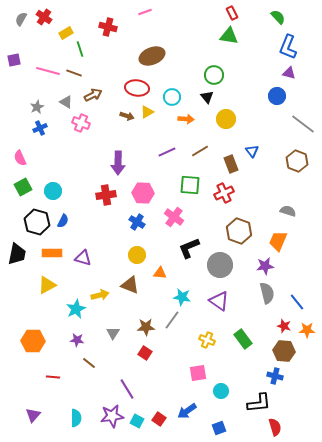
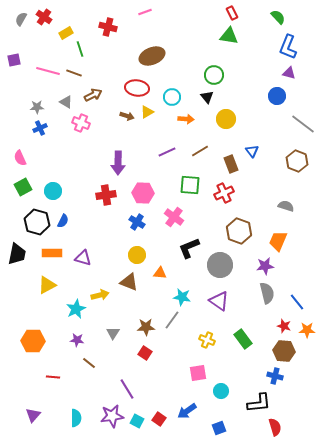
gray star at (37, 107): rotated 24 degrees clockwise
gray semicircle at (288, 211): moved 2 px left, 5 px up
brown triangle at (130, 285): moved 1 px left, 3 px up
